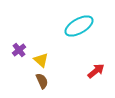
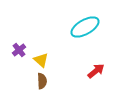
cyan ellipse: moved 6 px right, 1 px down
brown semicircle: rotated 21 degrees clockwise
